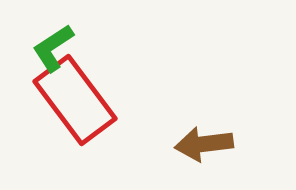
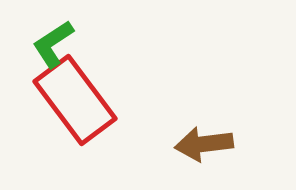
green L-shape: moved 4 px up
